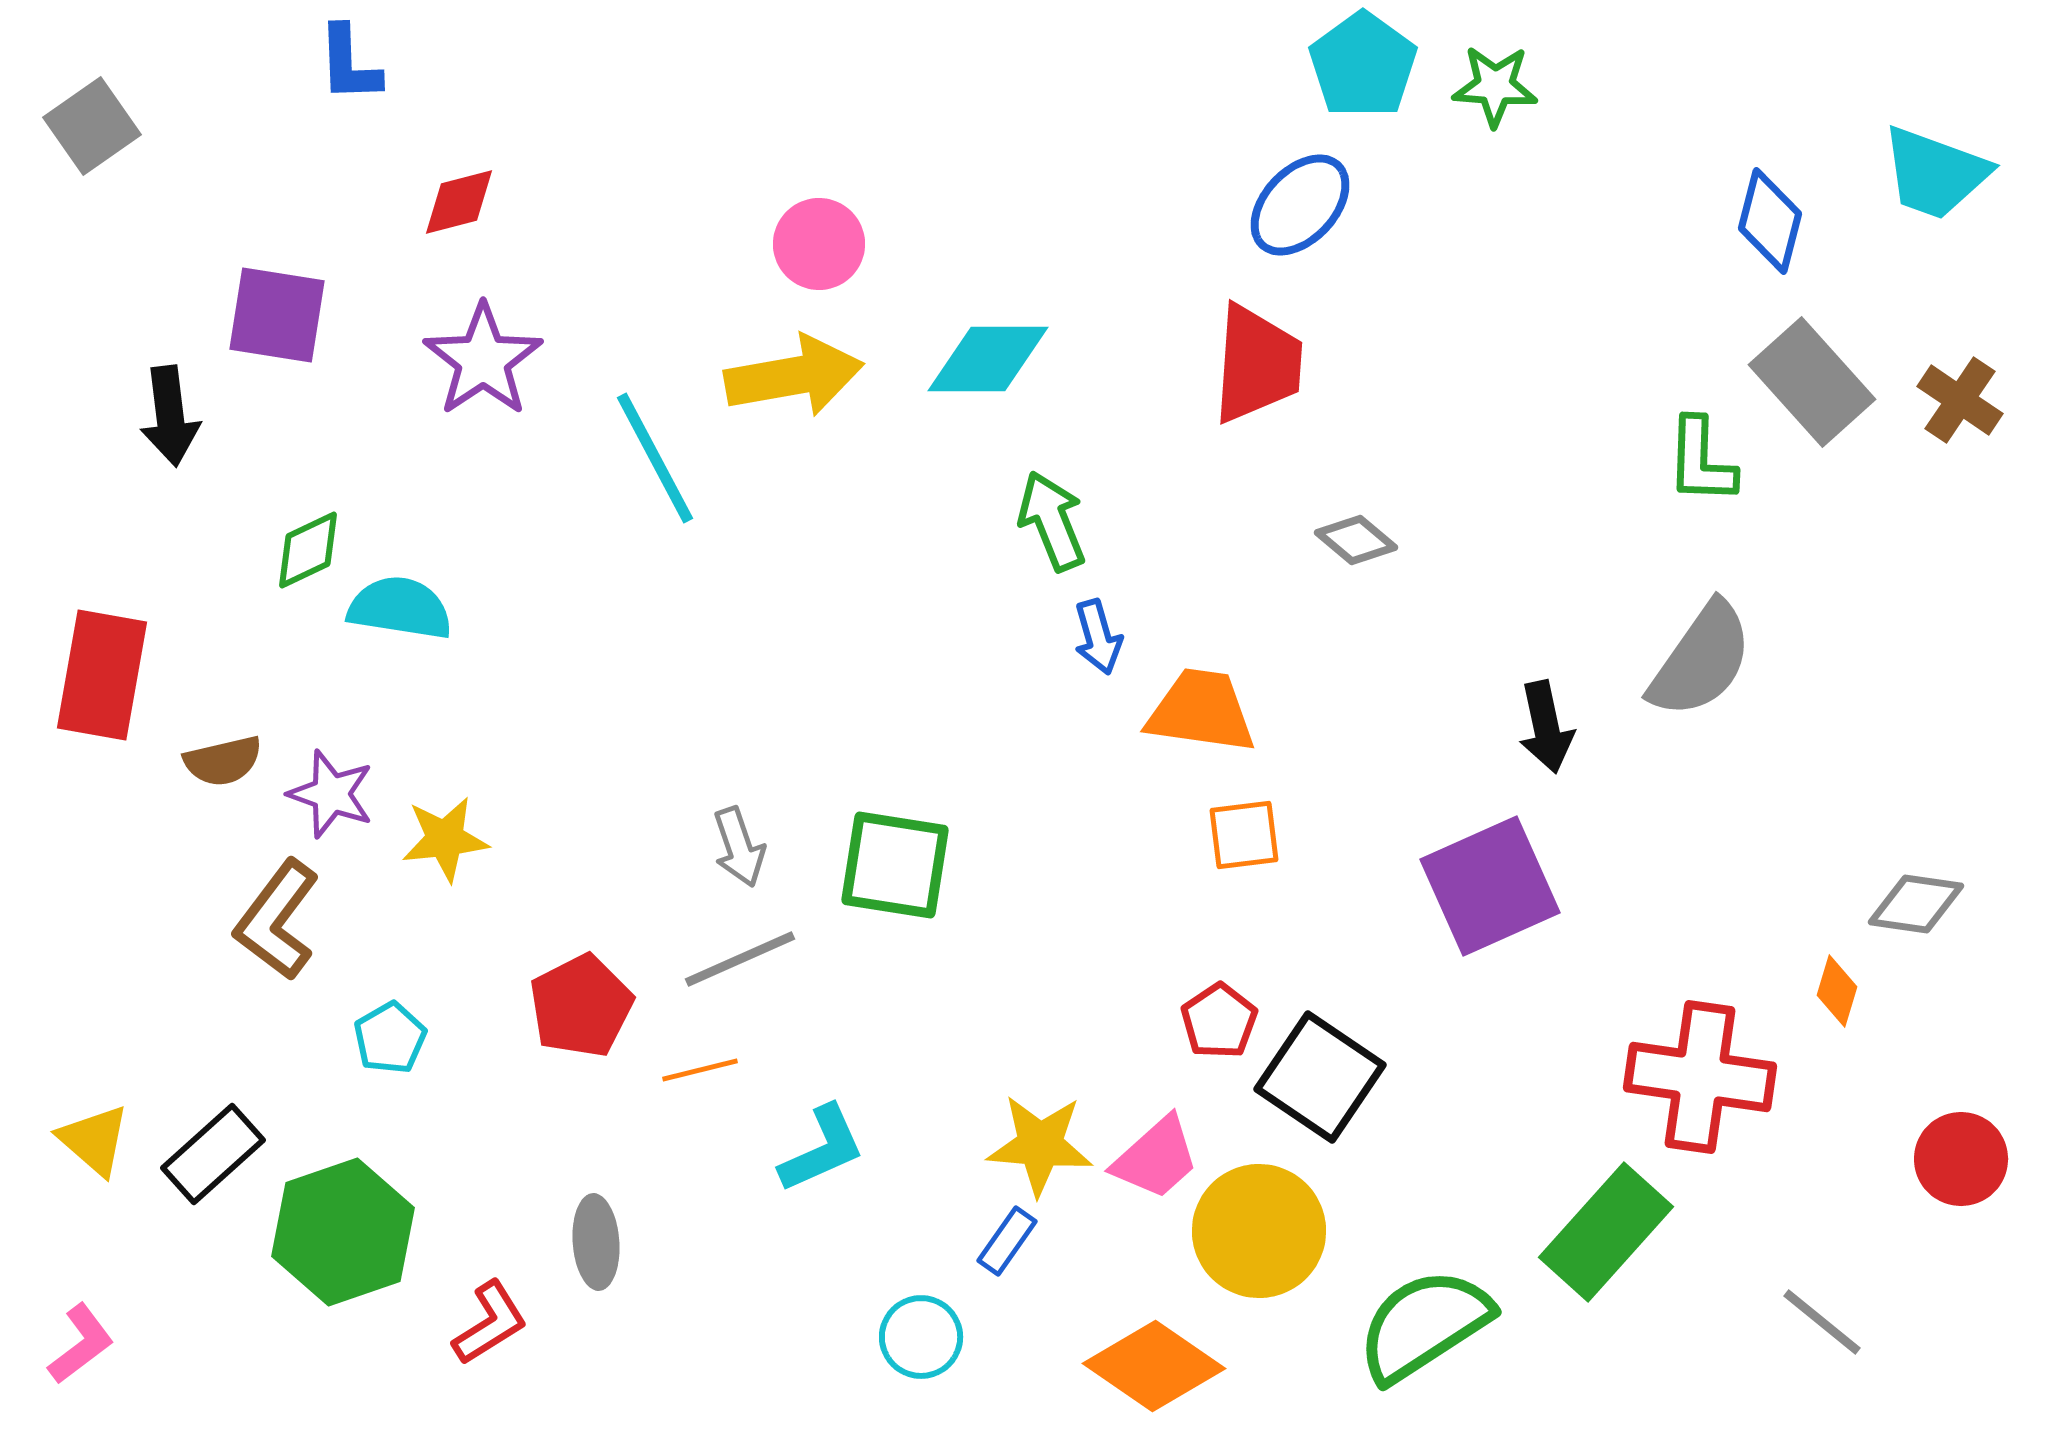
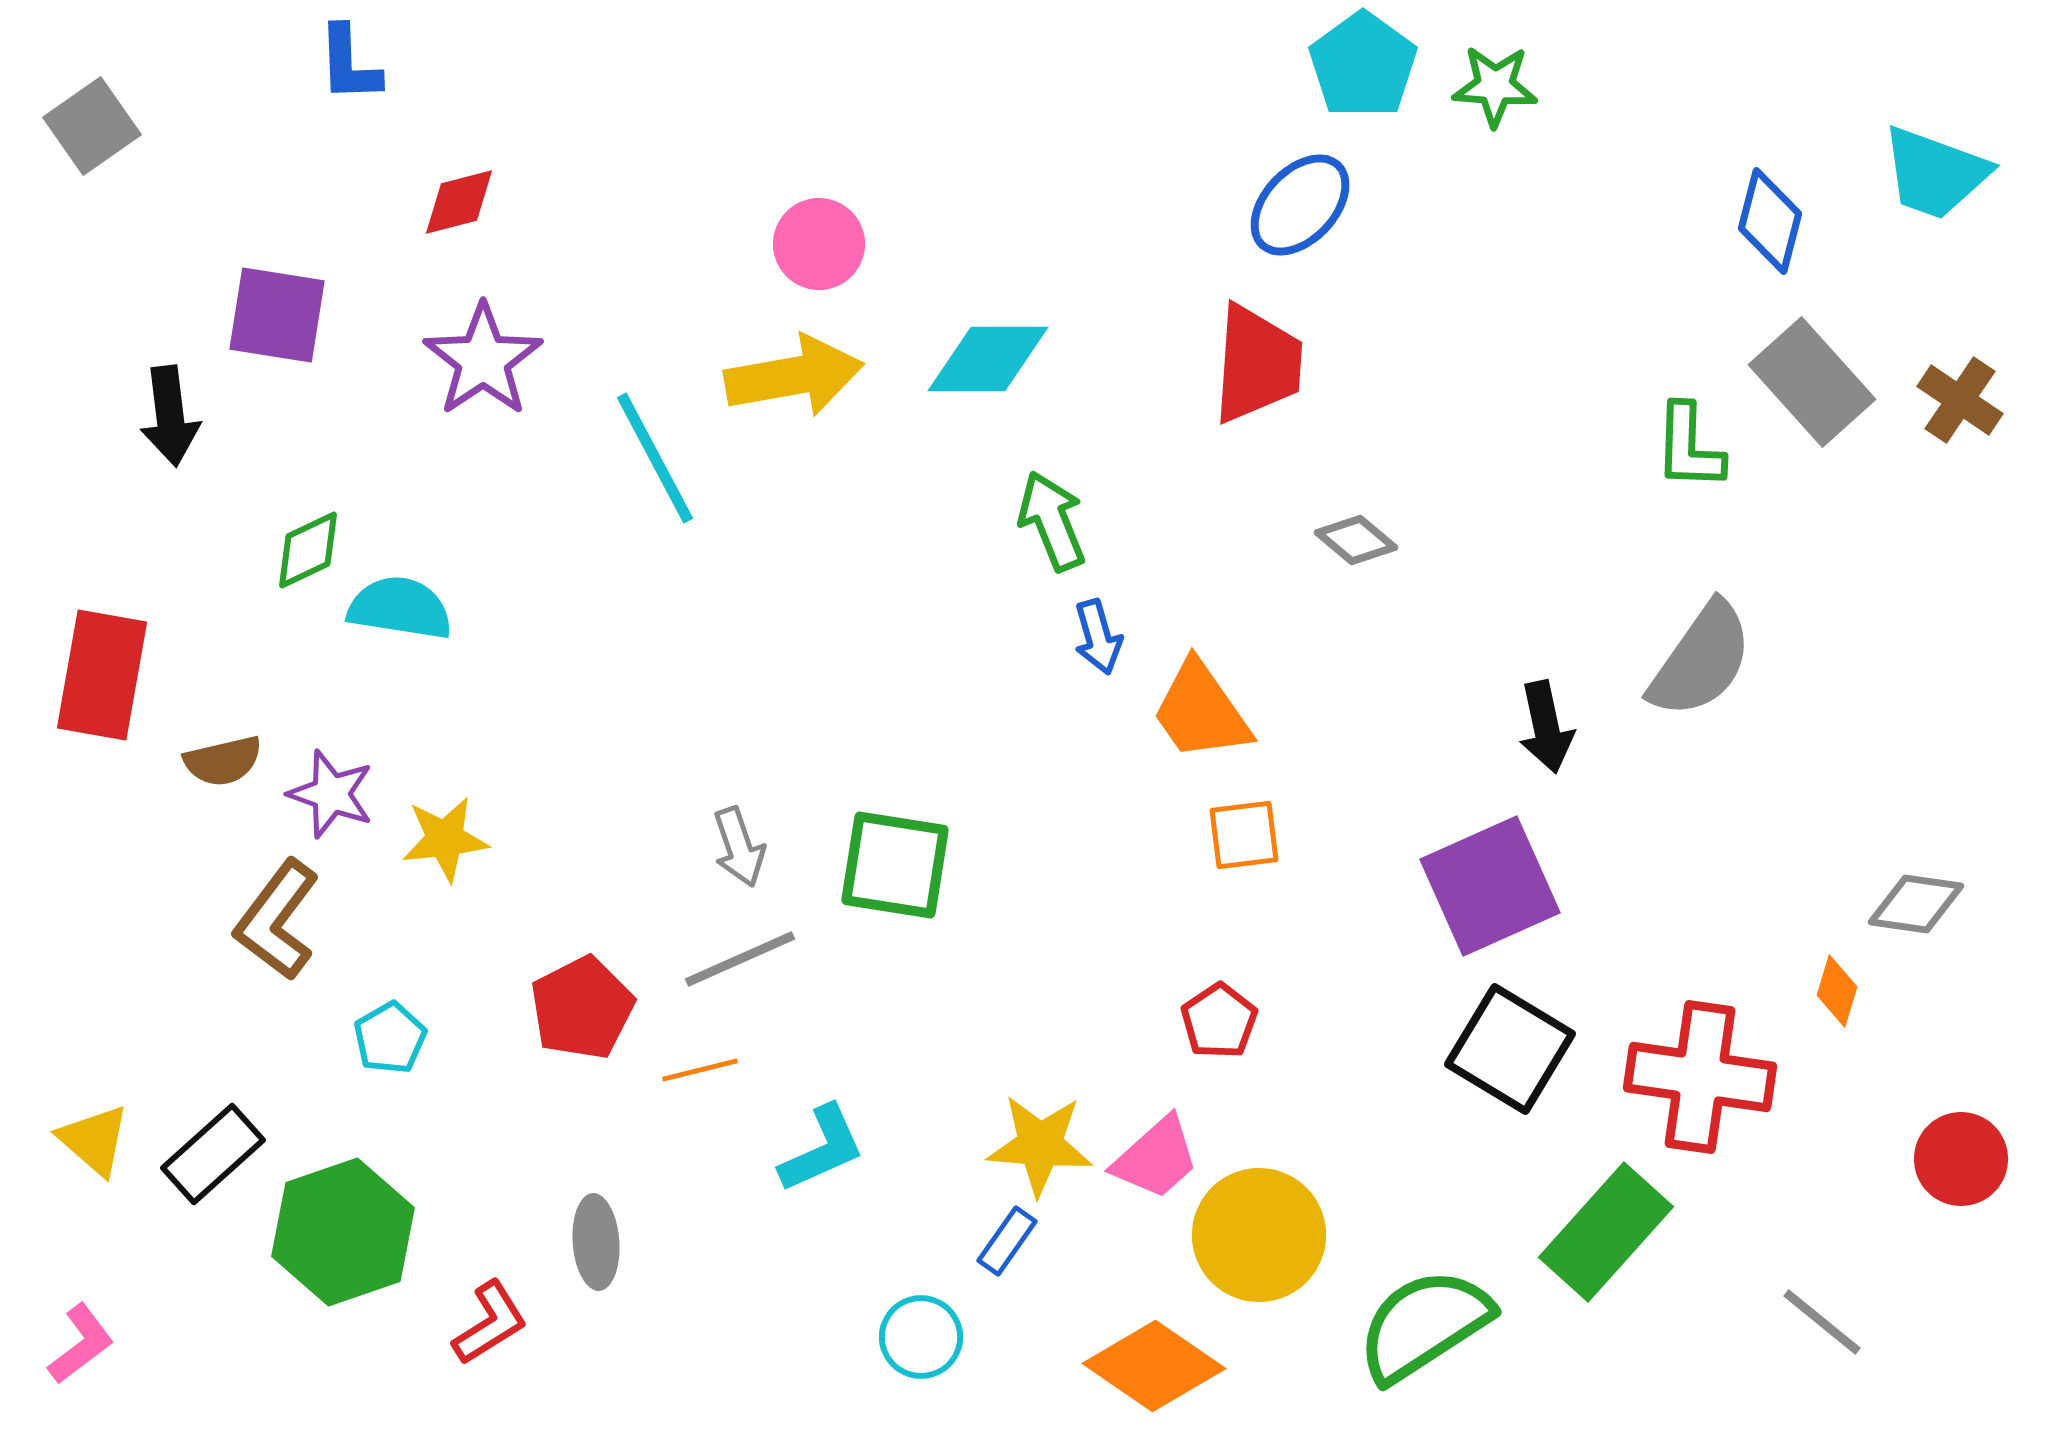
green L-shape at (1701, 461): moved 12 px left, 14 px up
orange trapezoid at (1201, 711): rotated 133 degrees counterclockwise
red pentagon at (581, 1006): moved 1 px right, 2 px down
black square at (1320, 1077): moved 190 px right, 28 px up; rotated 3 degrees counterclockwise
yellow circle at (1259, 1231): moved 4 px down
